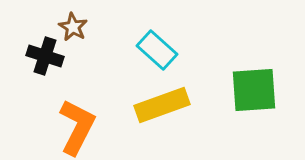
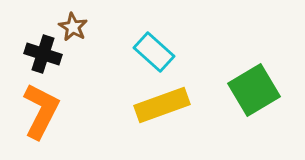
cyan rectangle: moved 3 px left, 2 px down
black cross: moved 2 px left, 2 px up
green square: rotated 27 degrees counterclockwise
orange L-shape: moved 36 px left, 16 px up
